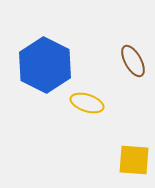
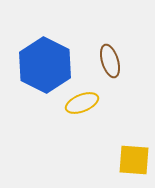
brown ellipse: moved 23 px left; rotated 12 degrees clockwise
yellow ellipse: moved 5 px left; rotated 40 degrees counterclockwise
